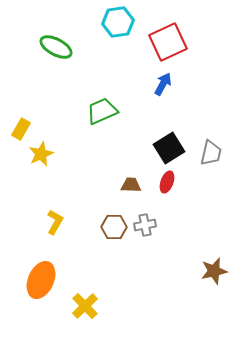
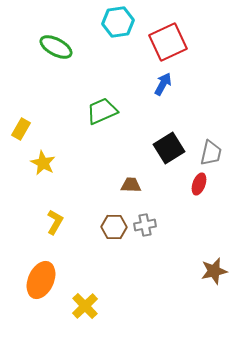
yellow star: moved 2 px right, 9 px down; rotated 20 degrees counterclockwise
red ellipse: moved 32 px right, 2 px down
